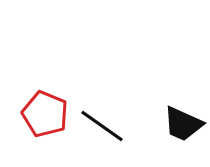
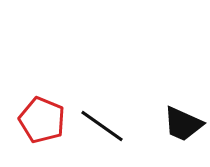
red pentagon: moved 3 px left, 6 px down
